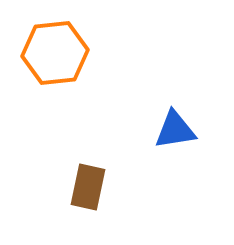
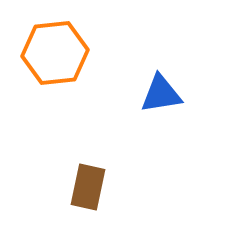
blue triangle: moved 14 px left, 36 px up
